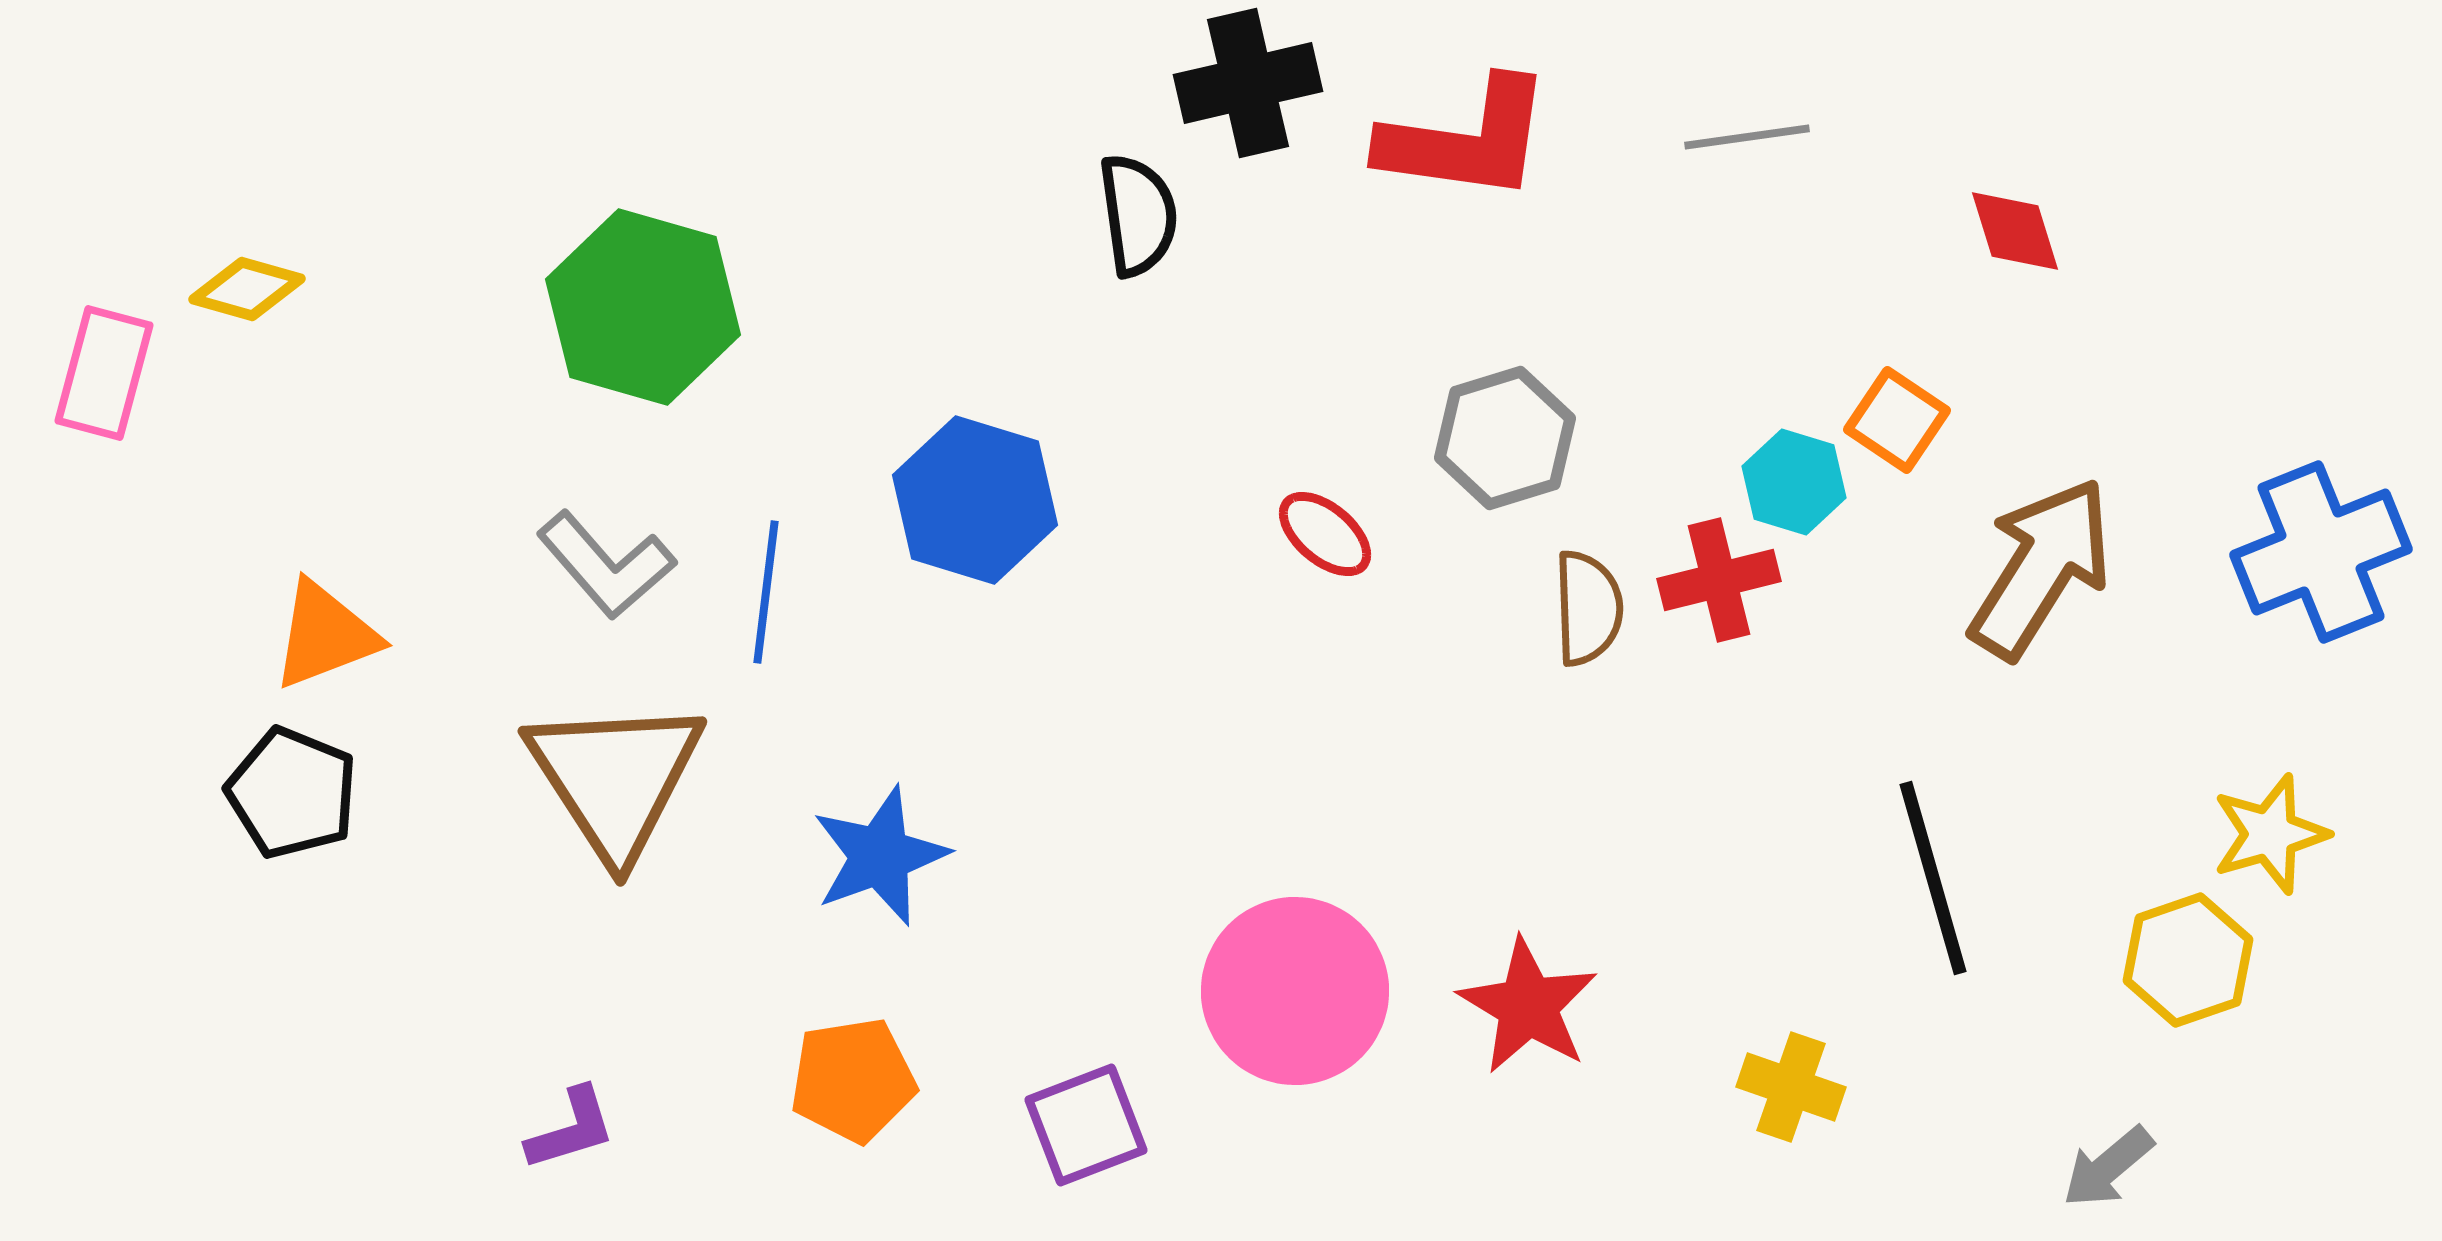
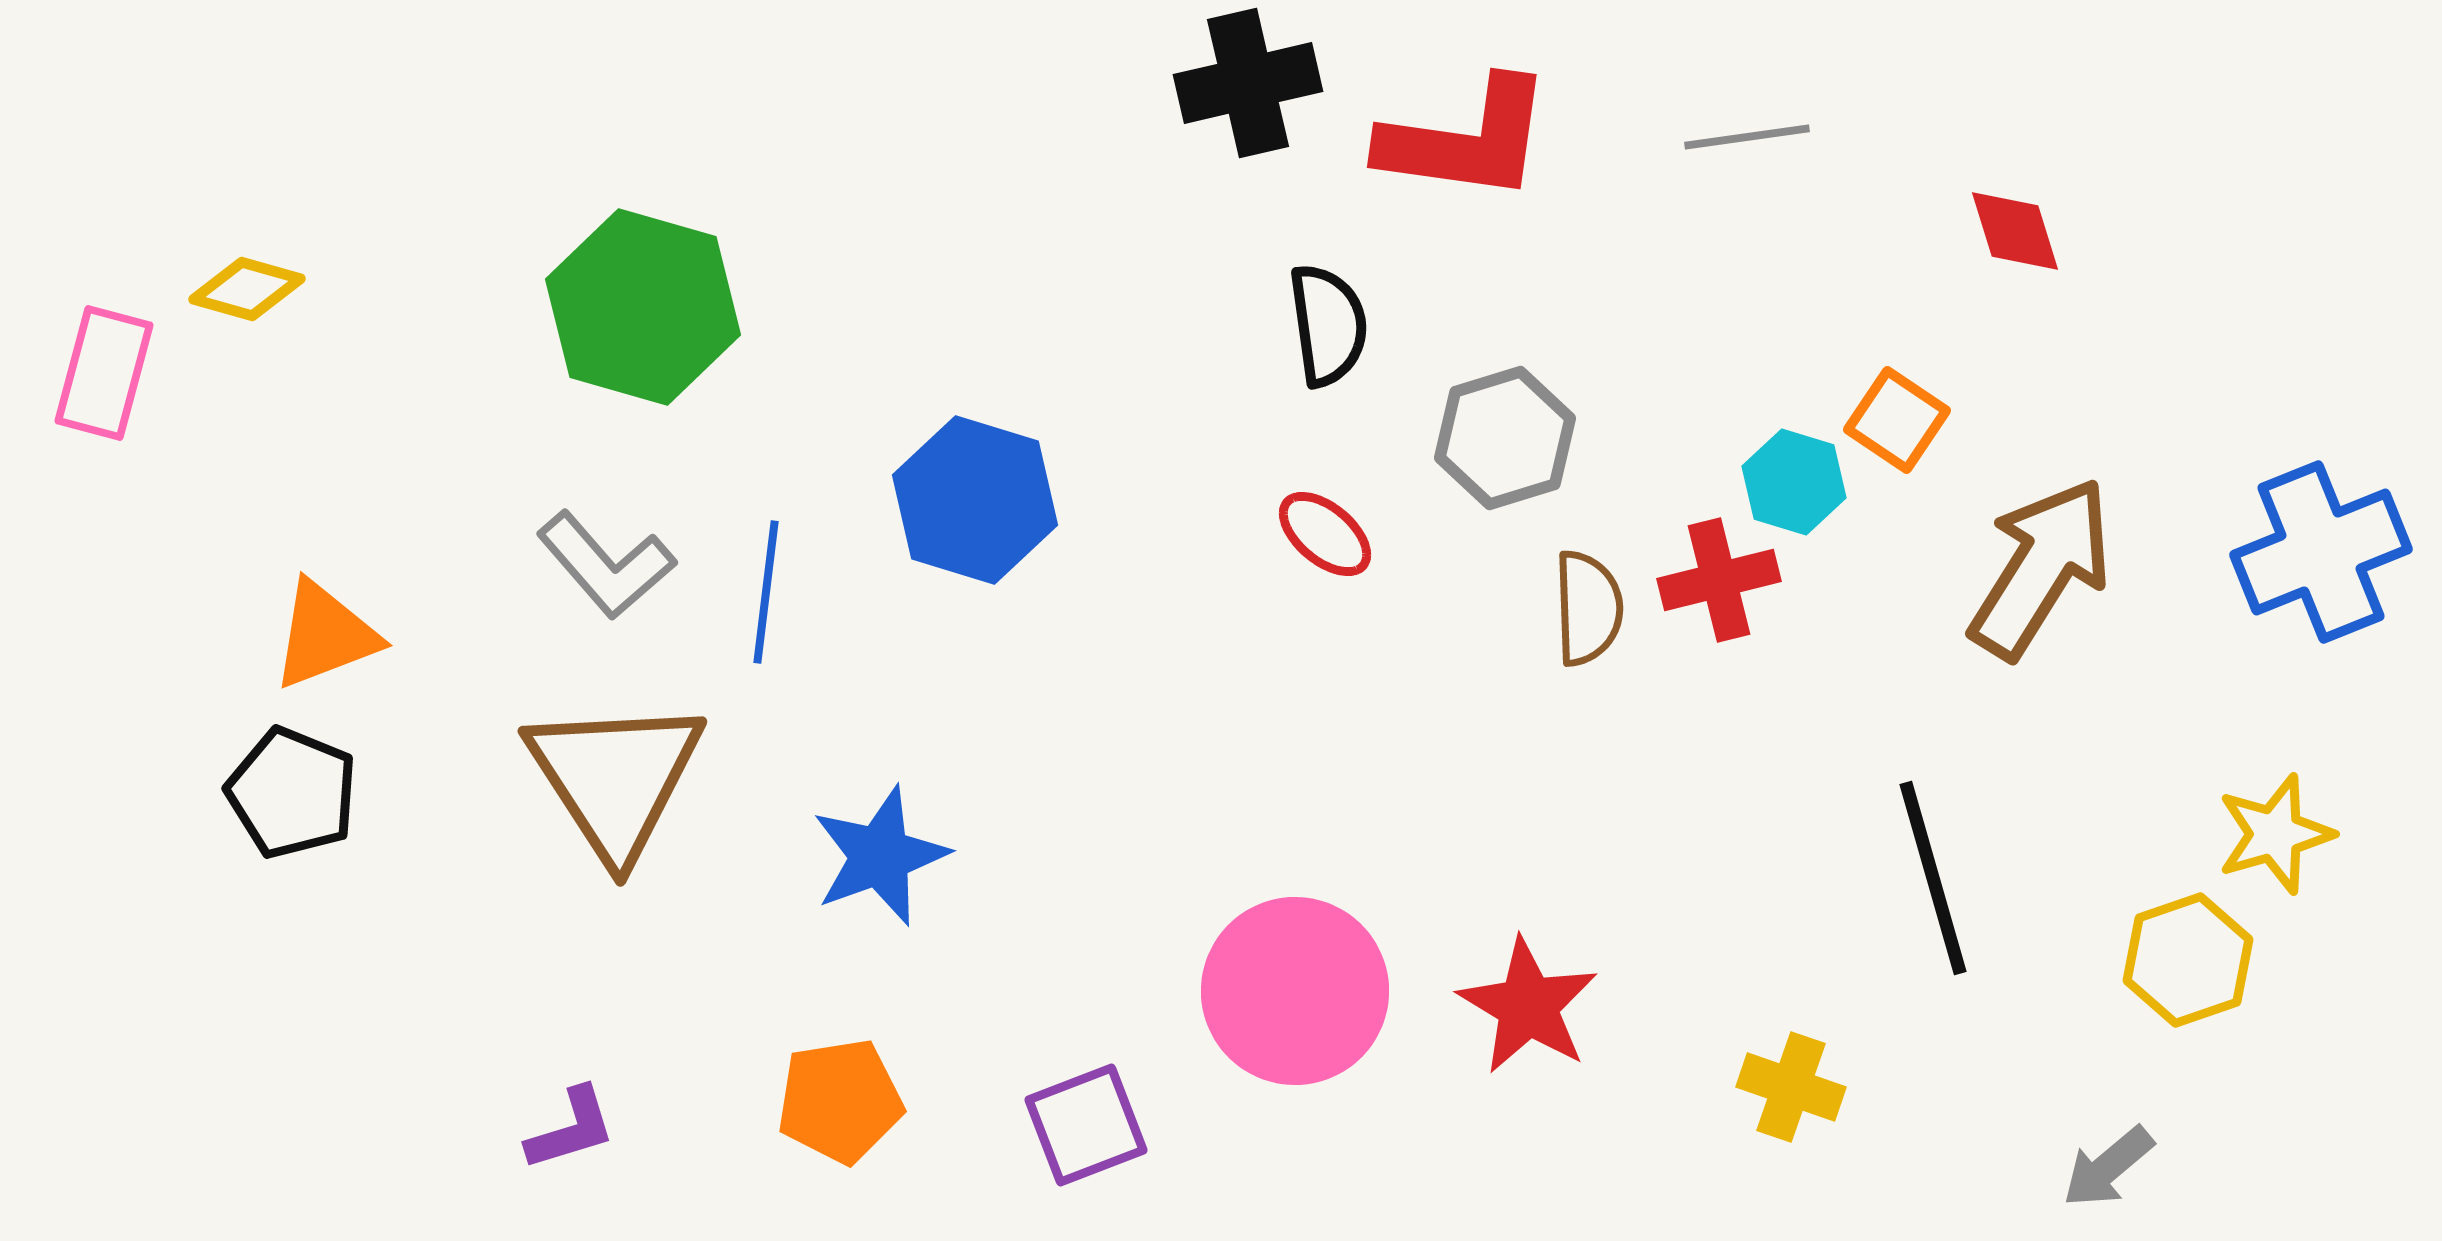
black semicircle: moved 190 px right, 110 px down
yellow star: moved 5 px right
orange pentagon: moved 13 px left, 21 px down
